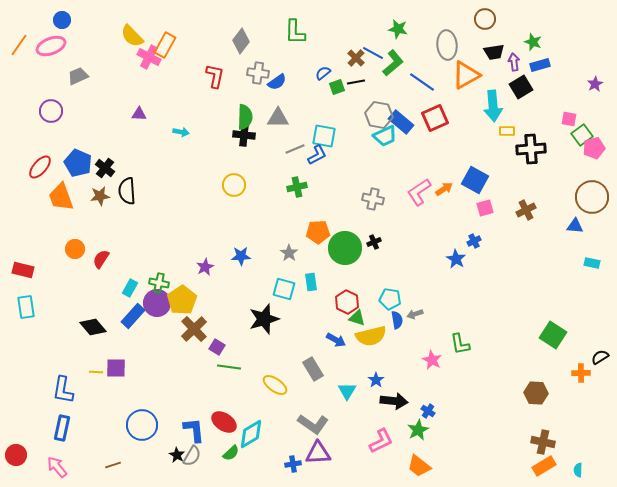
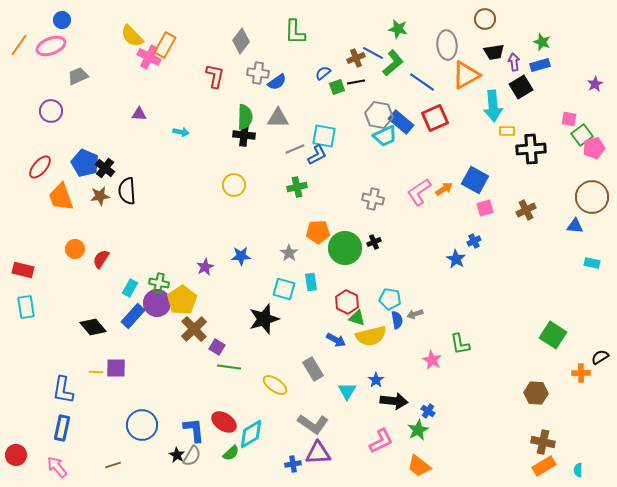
green star at (533, 42): moved 9 px right
brown cross at (356, 58): rotated 24 degrees clockwise
blue pentagon at (78, 163): moved 7 px right
